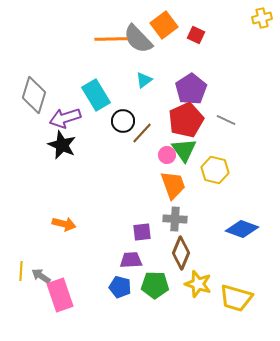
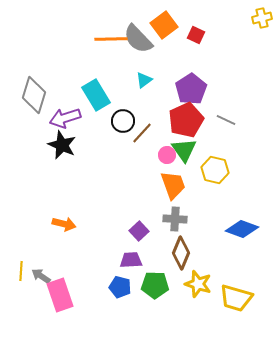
purple square: moved 3 px left, 1 px up; rotated 36 degrees counterclockwise
